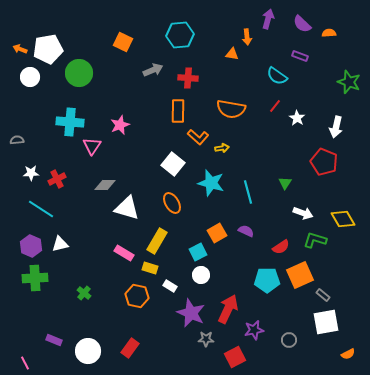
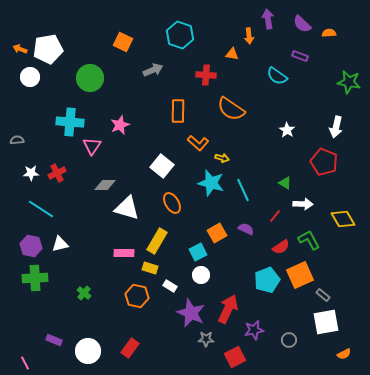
purple arrow at (268, 19): rotated 24 degrees counterclockwise
cyan hexagon at (180, 35): rotated 24 degrees clockwise
orange arrow at (247, 37): moved 2 px right, 1 px up
green circle at (79, 73): moved 11 px right, 5 px down
red cross at (188, 78): moved 18 px right, 3 px up
green star at (349, 82): rotated 10 degrees counterclockwise
red line at (275, 106): moved 110 px down
orange semicircle at (231, 109): rotated 24 degrees clockwise
white star at (297, 118): moved 10 px left, 12 px down
orange L-shape at (198, 137): moved 6 px down
yellow arrow at (222, 148): moved 10 px down; rotated 24 degrees clockwise
white square at (173, 164): moved 11 px left, 2 px down
red cross at (57, 179): moved 6 px up
green triangle at (285, 183): rotated 32 degrees counterclockwise
cyan line at (248, 192): moved 5 px left, 2 px up; rotated 10 degrees counterclockwise
white arrow at (303, 213): moved 9 px up; rotated 18 degrees counterclockwise
purple semicircle at (246, 231): moved 2 px up
green L-shape at (315, 240): moved 6 px left; rotated 45 degrees clockwise
purple hexagon at (31, 246): rotated 10 degrees counterclockwise
pink rectangle at (124, 253): rotated 30 degrees counterclockwise
cyan pentagon at (267, 280): rotated 20 degrees counterclockwise
orange semicircle at (348, 354): moved 4 px left
